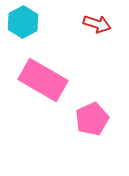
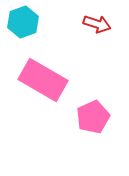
cyan hexagon: rotated 8 degrees clockwise
pink pentagon: moved 1 px right, 2 px up
